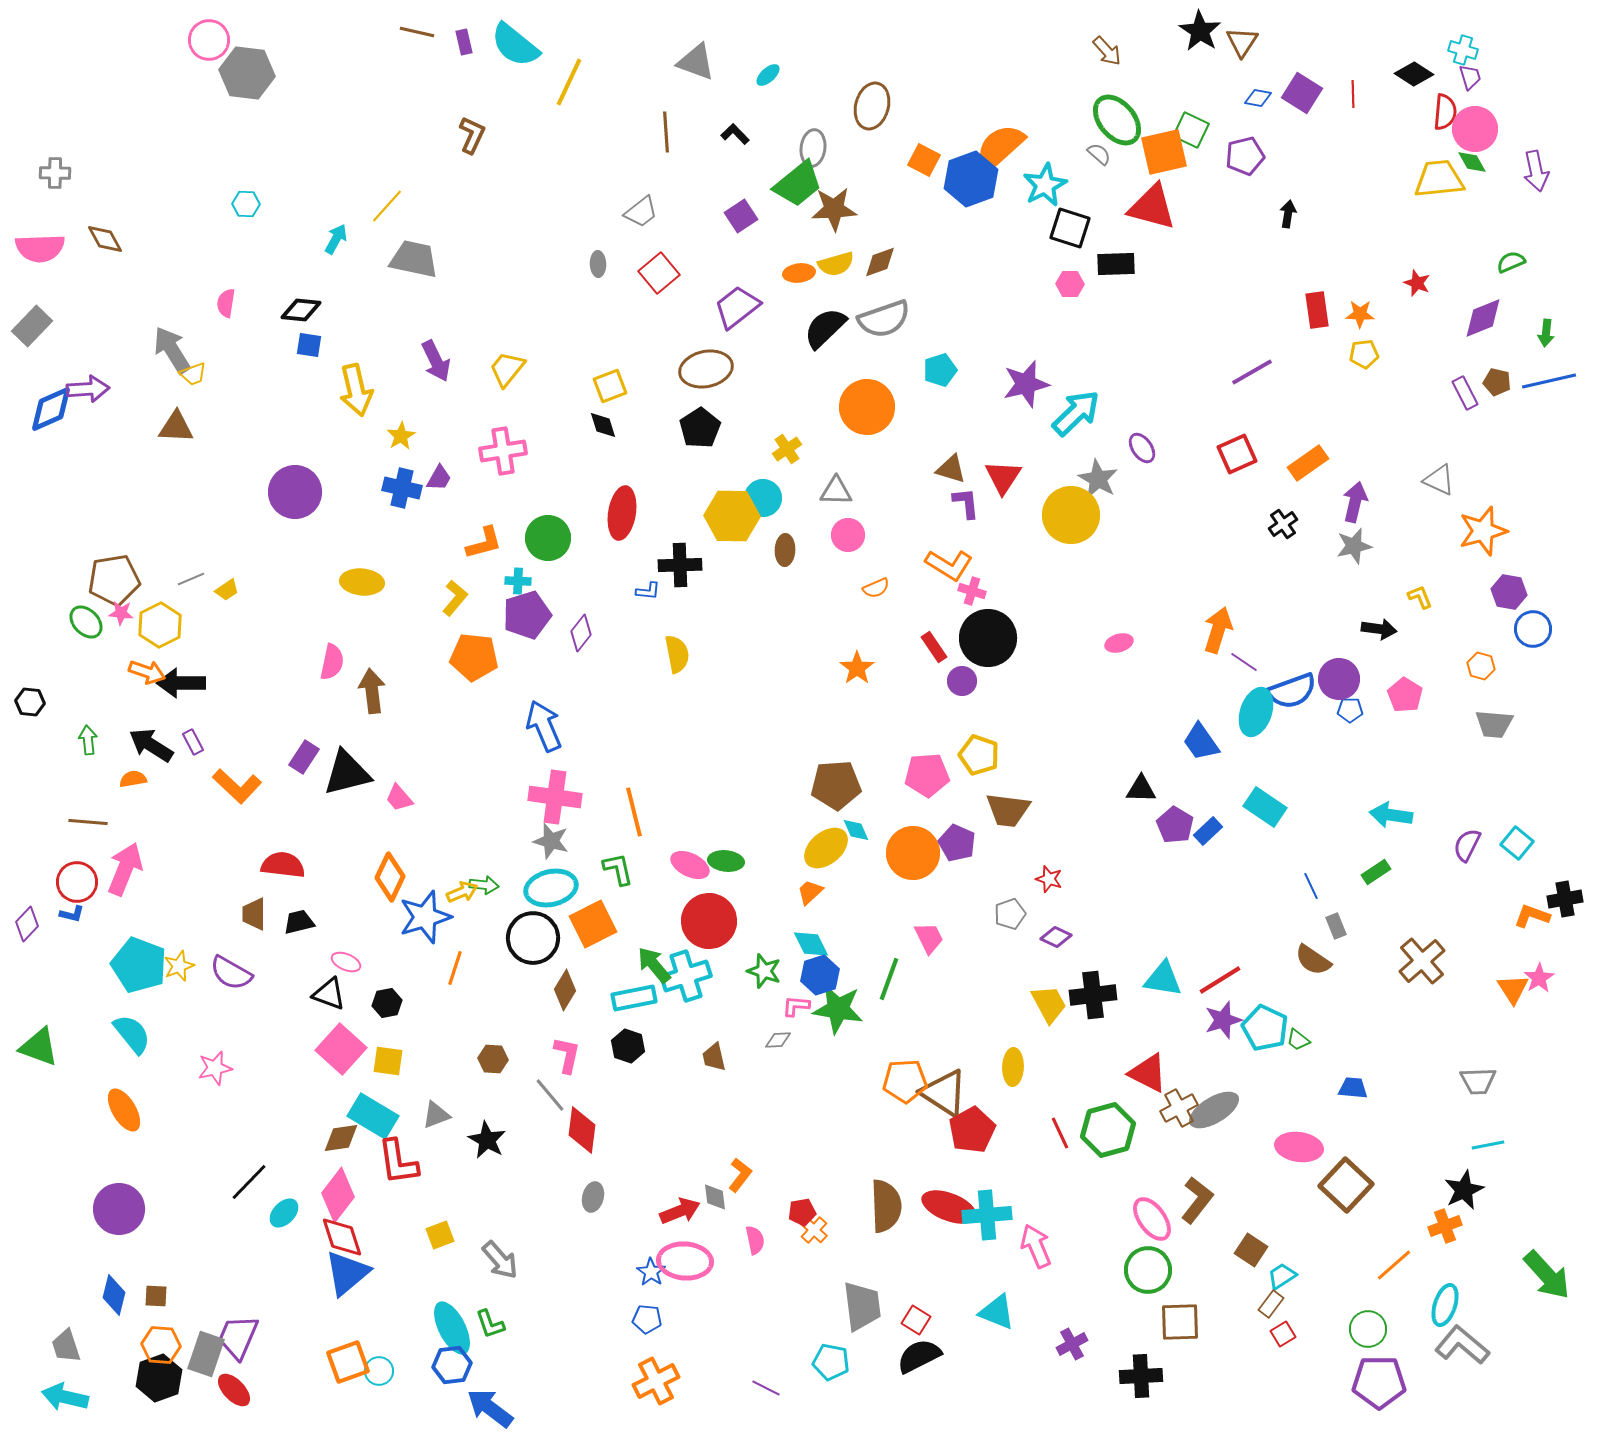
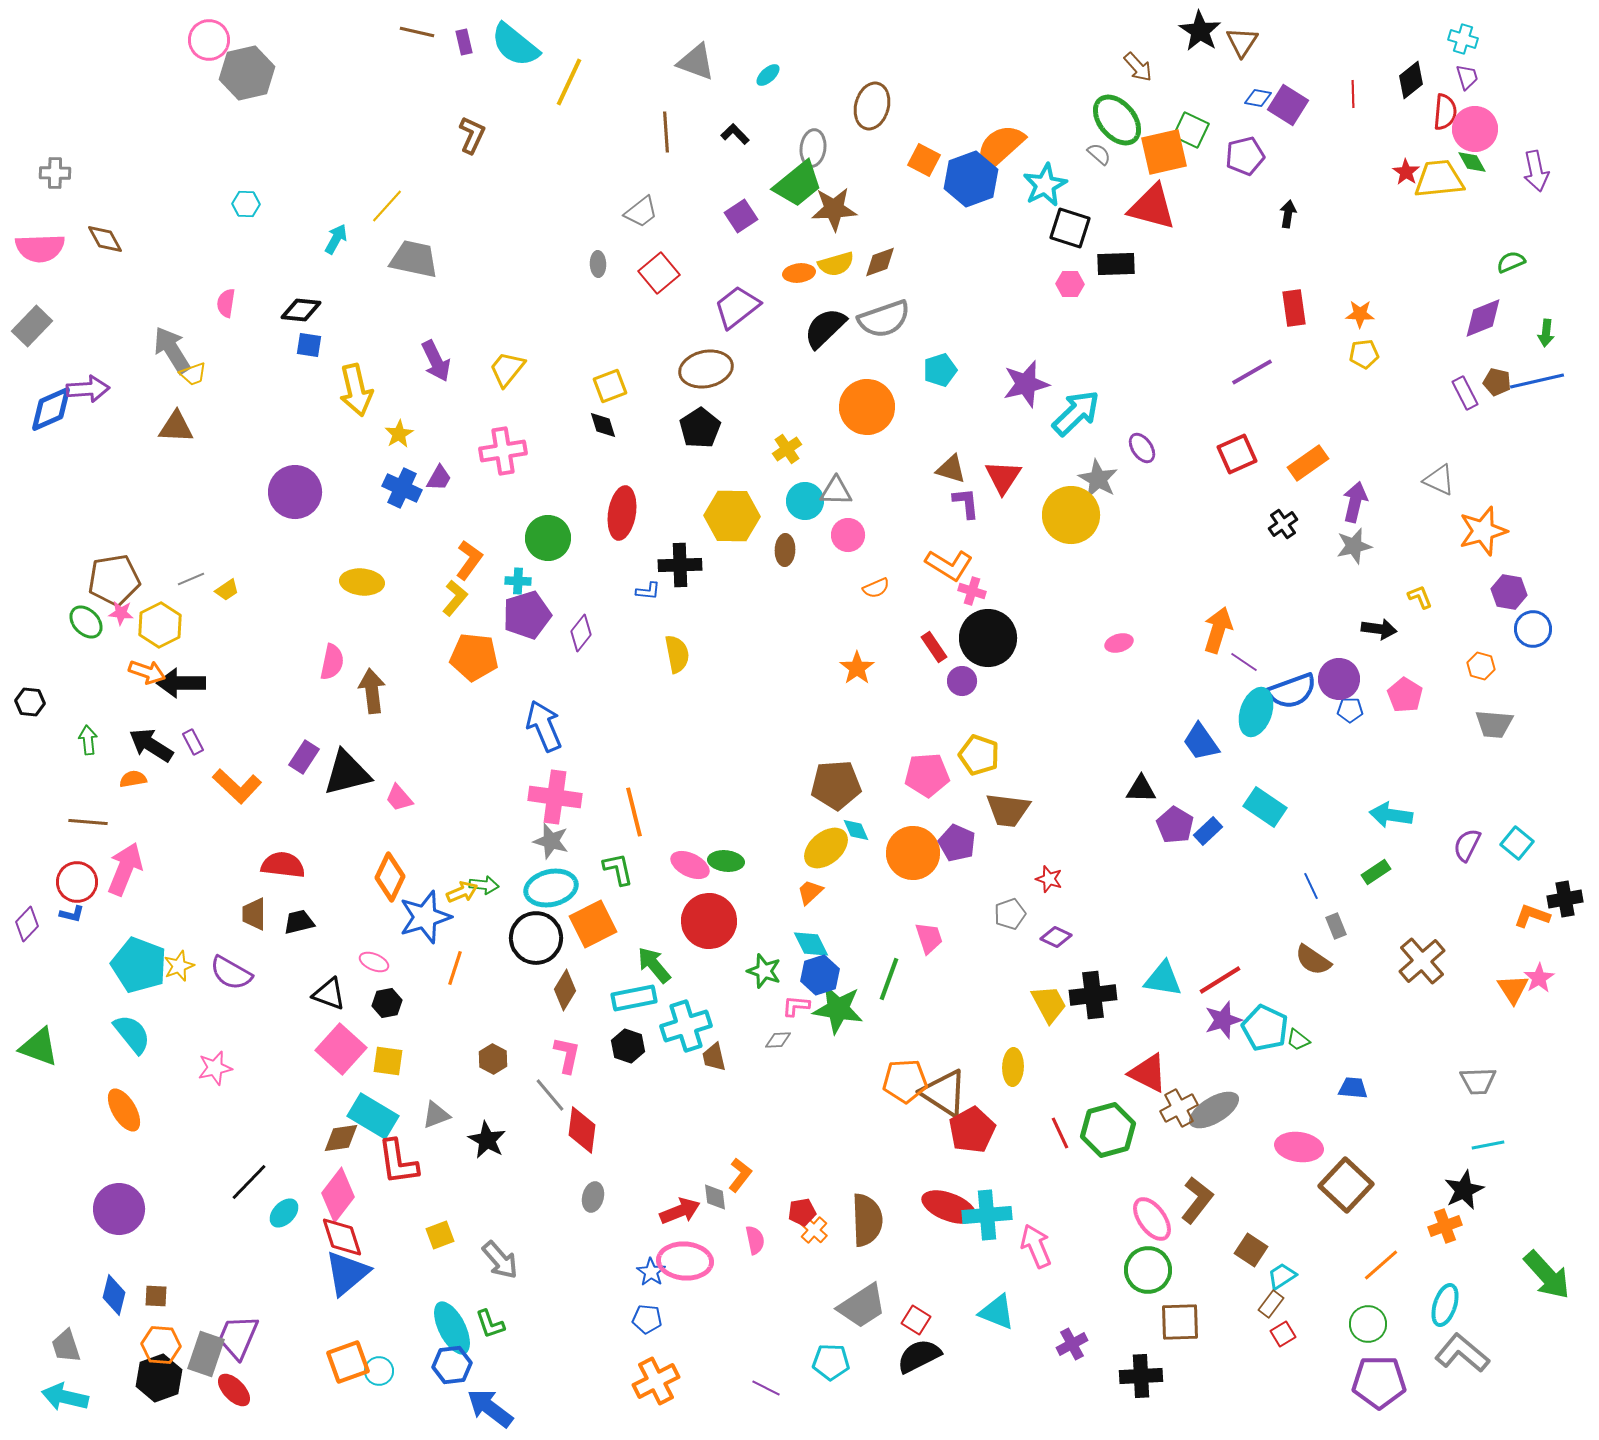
cyan cross at (1463, 50): moved 11 px up
brown arrow at (1107, 51): moved 31 px right, 16 px down
gray hexagon at (247, 73): rotated 20 degrees counterclockwise
black diamond at (1414, 74): moved 3 px left, 6 px down; rotated 72 degrees counterclockwise
purple trapezoid at (1470, 77): moved 3 px left
purple square at (1302, 93): moved 14 px left, 12 px down
red star at (1417, 283): moved 11 px left, 111 px up; rotated 12 degrees clockwise
red rectangle at (1317, 310): moved 23 px left, 2 px up
blue line at (1549, 381): moved 12 px left
yellow star at (401, 436): moved 2 px left, 2 px up
blue cross at (402, 488): rotated 12 degrees clockwise
cyan circle at (763, 498): moved 42 px right, 3 px down
orange L-shape at (484, 543): moved 15 px left, 17 px down; rotated 39 degrees counterclockwise
black circle at (533, 938): moved 3 px right
pink trapezoid at (929, 938): rotated 8 degrees clockwise
pink ellipse at (346, 962): moved 28 px right
cyan cross at (686, 976): moved 50 px down
brown hexagon at (493, 1059): rotated 24 degrees clockwise
brown semicircle at (886, 1206): moved 19 px left, 14 px down
orange line at (1394, 1265): moved 13 px left
gray trapezoid at (862, 1306): rotated 64 degrees clockwise
green circle at (1368, 1329): moved 5 px up
gray L-shape at (1462, 1345): moved 8 px down
cyan pentagon at (831, 1362): rotated 9 degrees counterclockwise
